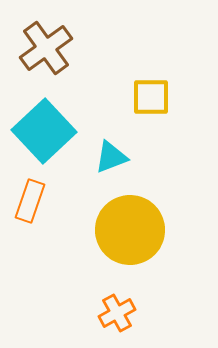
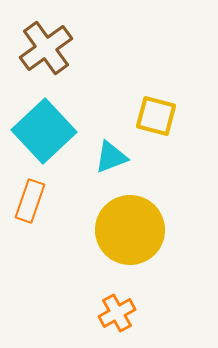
yellow square: moved 5 px right, 19 px down; rotated 15 degrees clockwise
